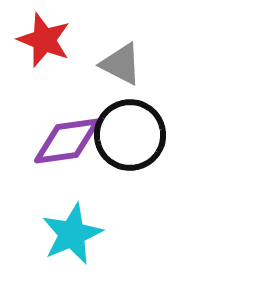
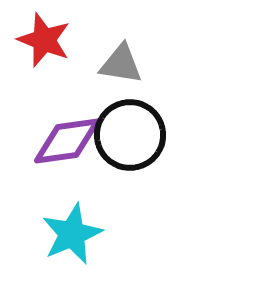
gray triangle: rotated 18 degrees counterclockwise
